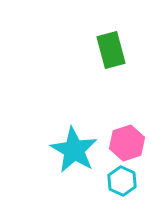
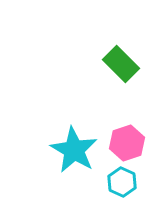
green rectangle: moved 10 px right, 14 px down; rotated 30 degrees counterclockwise
cyan hexagon: moved 1 px down
